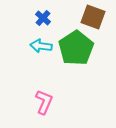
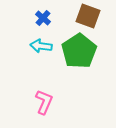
brown square: moved 5 px left, 1 px up
green pentagon: moved 3 px right, 3 px down
